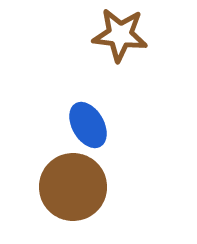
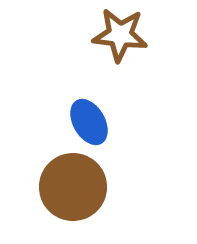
blue ellipse: moved 1 px right, 3 px up
